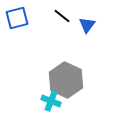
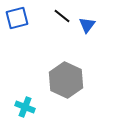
cyan cross: moved 26 px left, 6 px down
